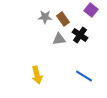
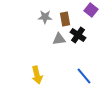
brown rectangle: moved 2 px right; rotated 24 degrees clockwise
black cross: moved 2 px left
blue line: rotated 18 degrees clockwise
